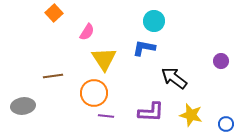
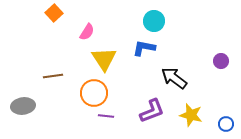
purple L-shape: moved 1 px right, 1 px up; rotated 24 degrees counterclockwise
